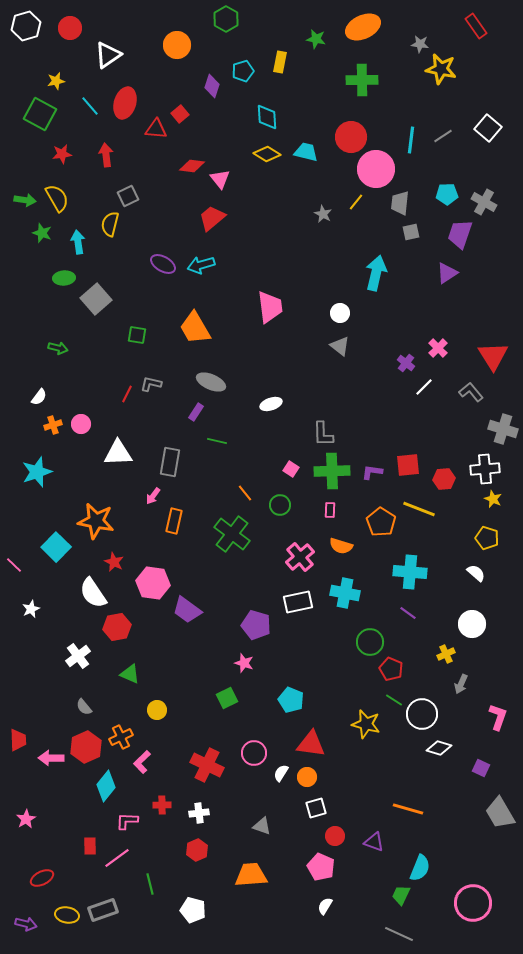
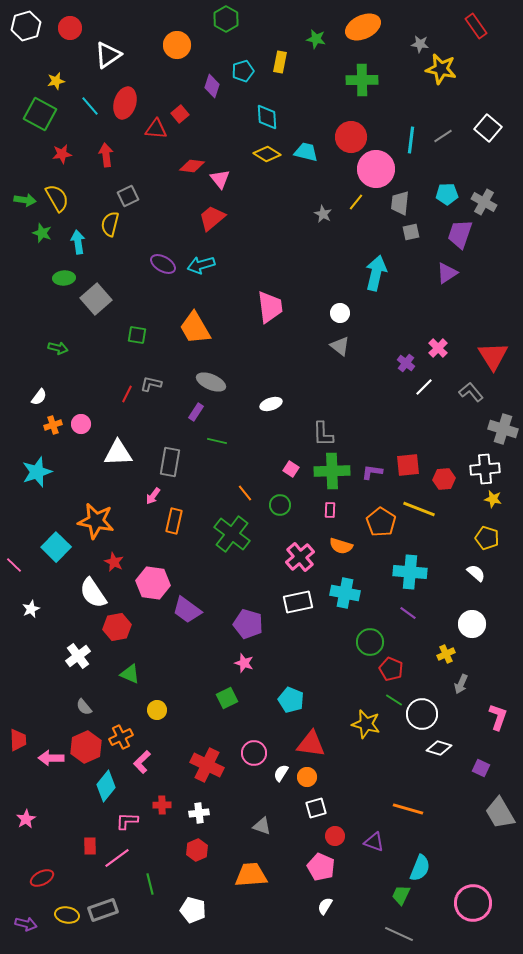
yellow star at (493, 499): rotated 12 degrees counterclockwise
purple pentagon at (256, 625): moved 8 px left, 1 px up
